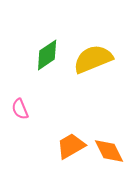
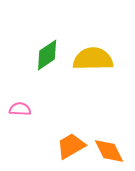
yellow semicircle: rotated 21 degrees clockwise
pink semicircle: rotated 115 degrees clockwise
